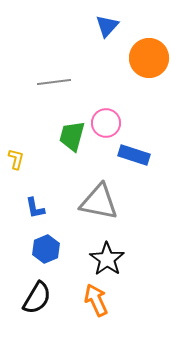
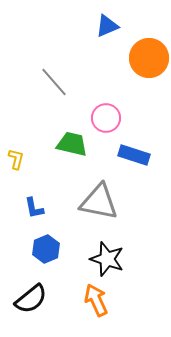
blue triangle: rotated 25 degrees clockwise
gray line: rotated 56 degrees clockwise
pink circle: moved 5 px up
green trapezoid: moved 8 px down; rotated 88 degrees clockwise
blue L-shape: moved 1 px left
black star: rotated 16 degrees counterclockwise
black semicircle: moved 6 px left, 1 px down; rotated 20 degrees clockwise
